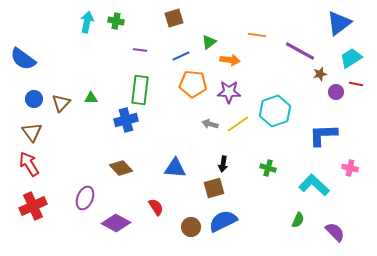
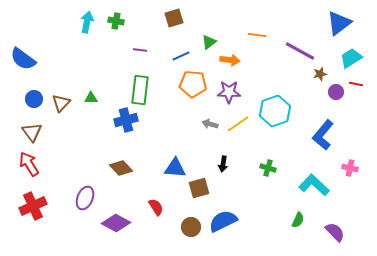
blue L-shape at (323, 135): rotated 48 degrees counterclockwise
brown square at (214, 188): moved 15 px left
